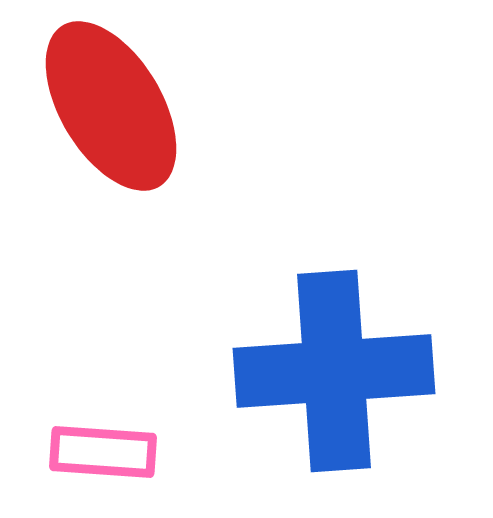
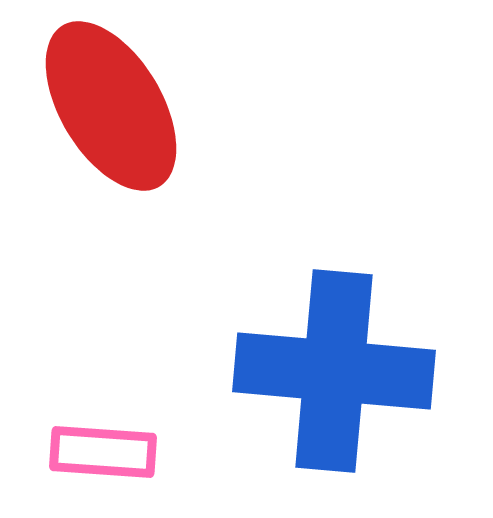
blue cross: rotated 9 degrees clockwise
